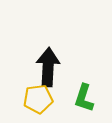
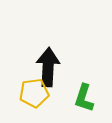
yellow pentagon: moved 4 px left, 6 px up
